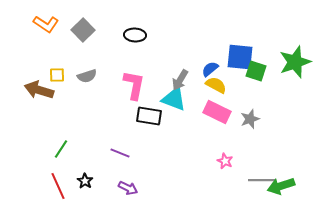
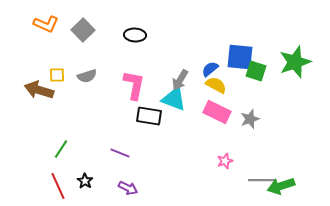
orange L-shape: rotated 10 degrees counterclockwise
pink star: rotated 28 degrees clockwise
